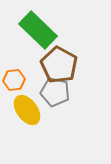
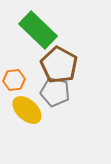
yellow ellipse: rotated 12 degrees counterclockwise
